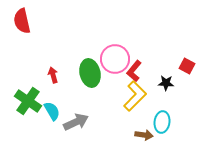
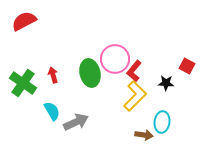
red semicircle: moved 2 px right; rotated 75 degrees clockwise
green cross: moved 5 px left, 18 px up
